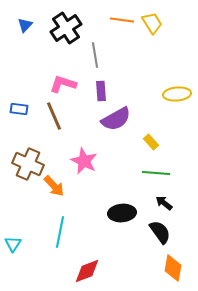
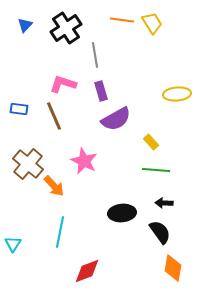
purple rectangle: rotated 12 degrees counterclockwise
brown cross: rotated 16 degrees clockwise
green line: moved 3 px up
black arrow: rotated 36 degrees counterclockwise
